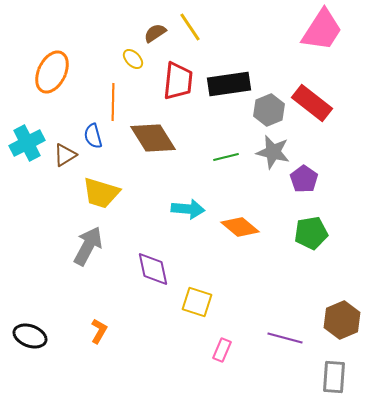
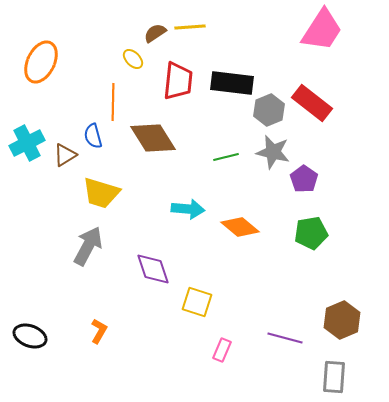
yellow line: rotated 60 degrees counterclockwise
orange ellipse: moved 11 px left, 10 px up
black rectangle: moved 3 px right, 1 px up; rotated 15 degrees clockwise
purple diamond: rotated 6 degrees counterclockwise
